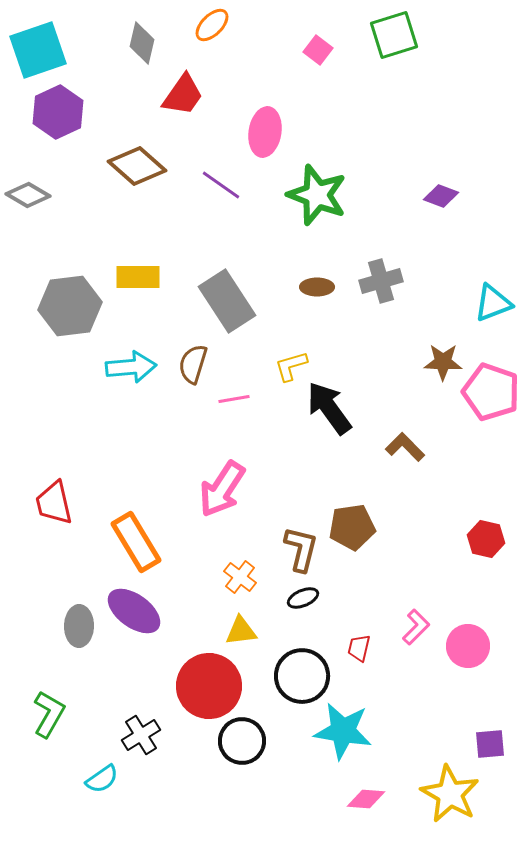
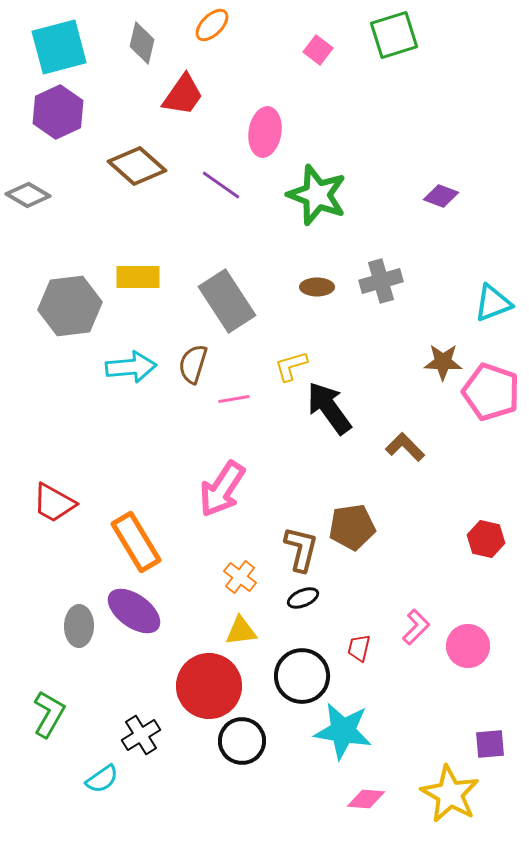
cyan square at (38, 50): moved 21 px right, 3 px up; rotated 4 degrees clockwise
red trapezoid at (54, 503): rotated 48 degrees counterclockwise
